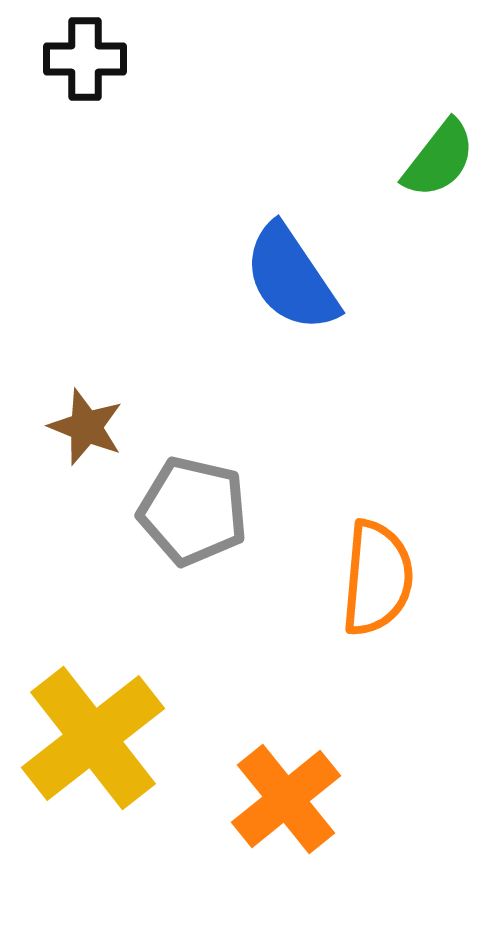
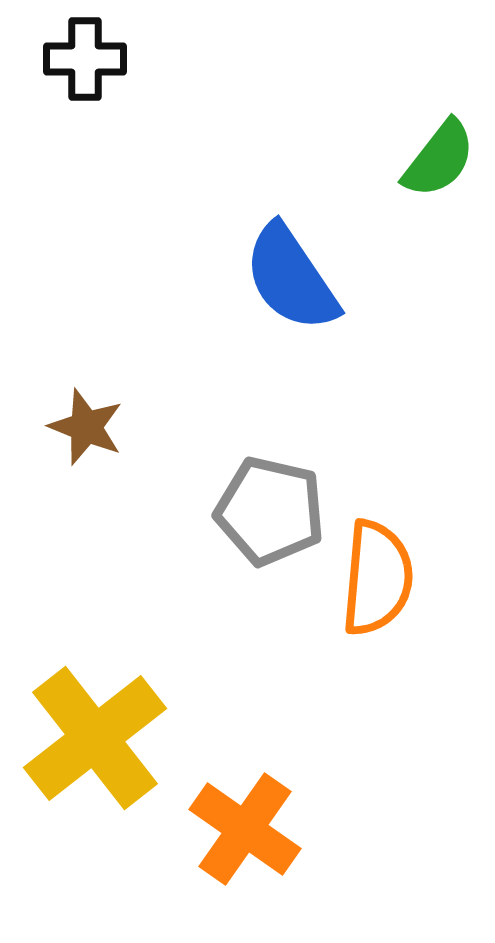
gray pentagon: moved 77 px right
yellow cross: moved 2 px right
orange cross: moved 41 px left, 30 px down; rotated 16 degrees counterclockwise
